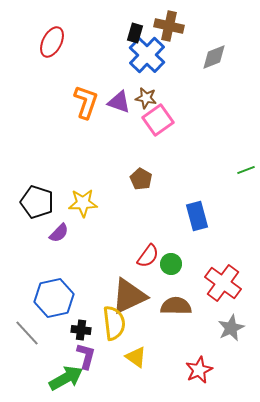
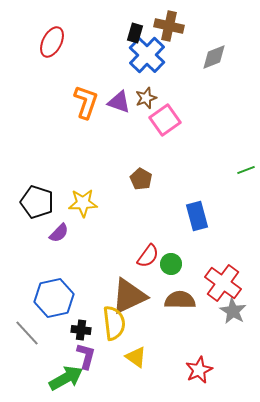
brown star: rotated 30 degrees counterclockwise
pink square: moved 7 px right
brown semicircle: moved 4 px right, 6 px up
gray star: moved 2 px right, 17 px up; rotated 16 degrees counterclockwise
